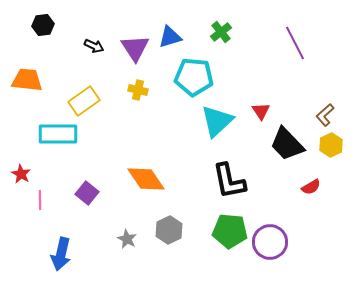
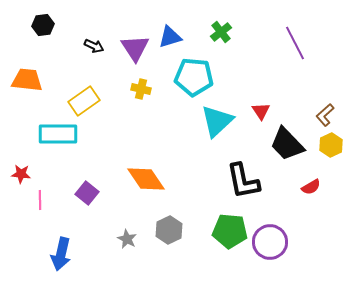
yellow cross: moved 3 px right, 1 px up
red star: rotated 24 degrees counterclockwise
black L-shape: moved 14 px right
